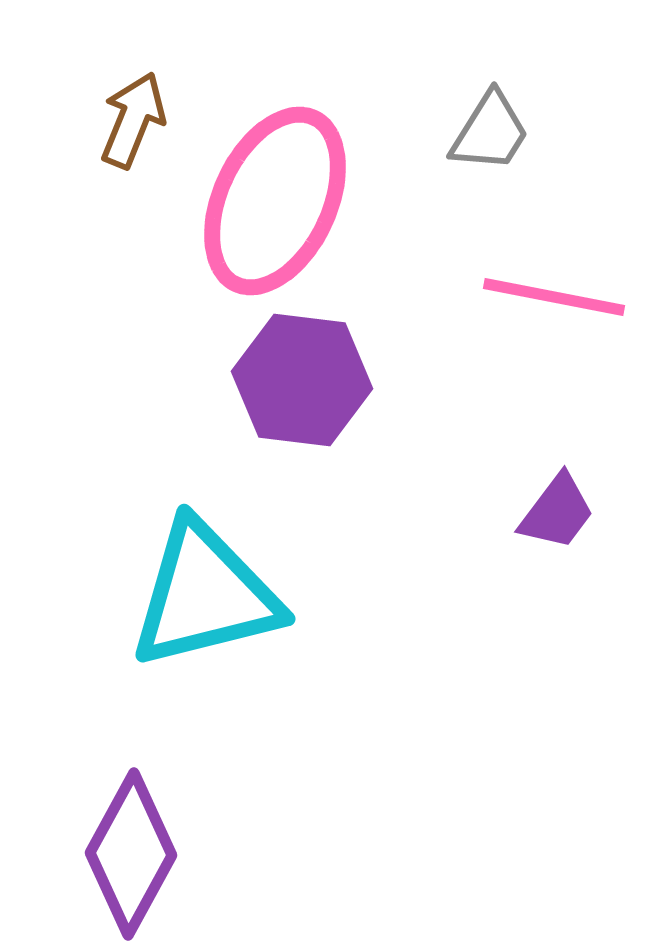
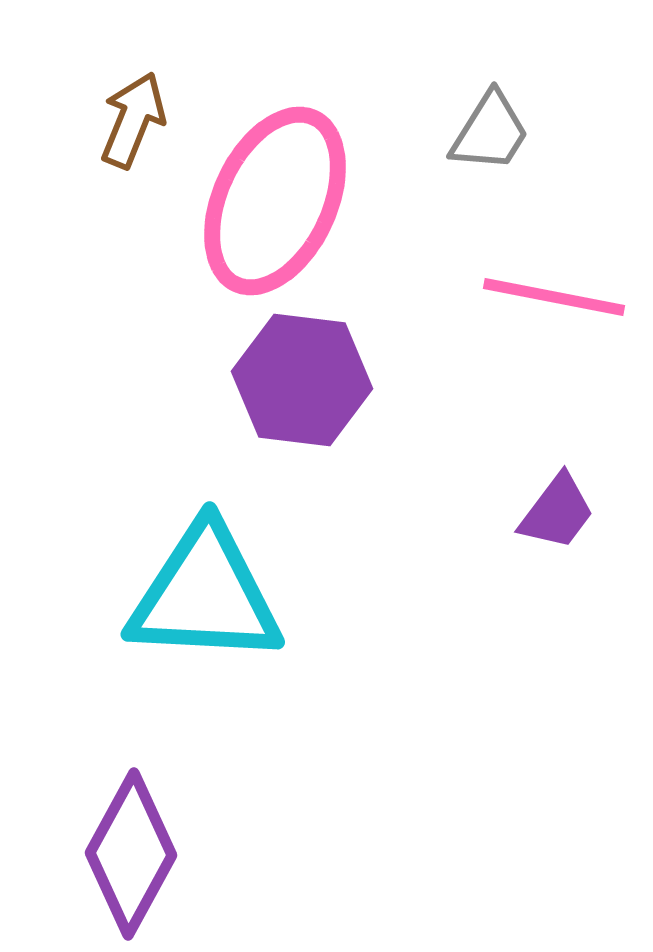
cyan triangle: rotated 17 degrees clockwise
